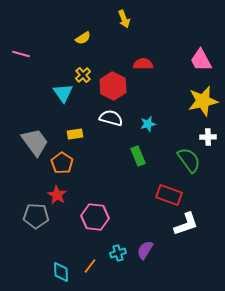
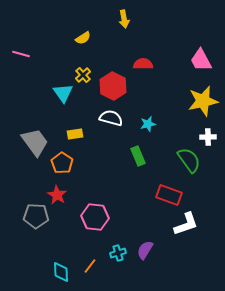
yellow arrow: rotated 12 degrees clockwise
